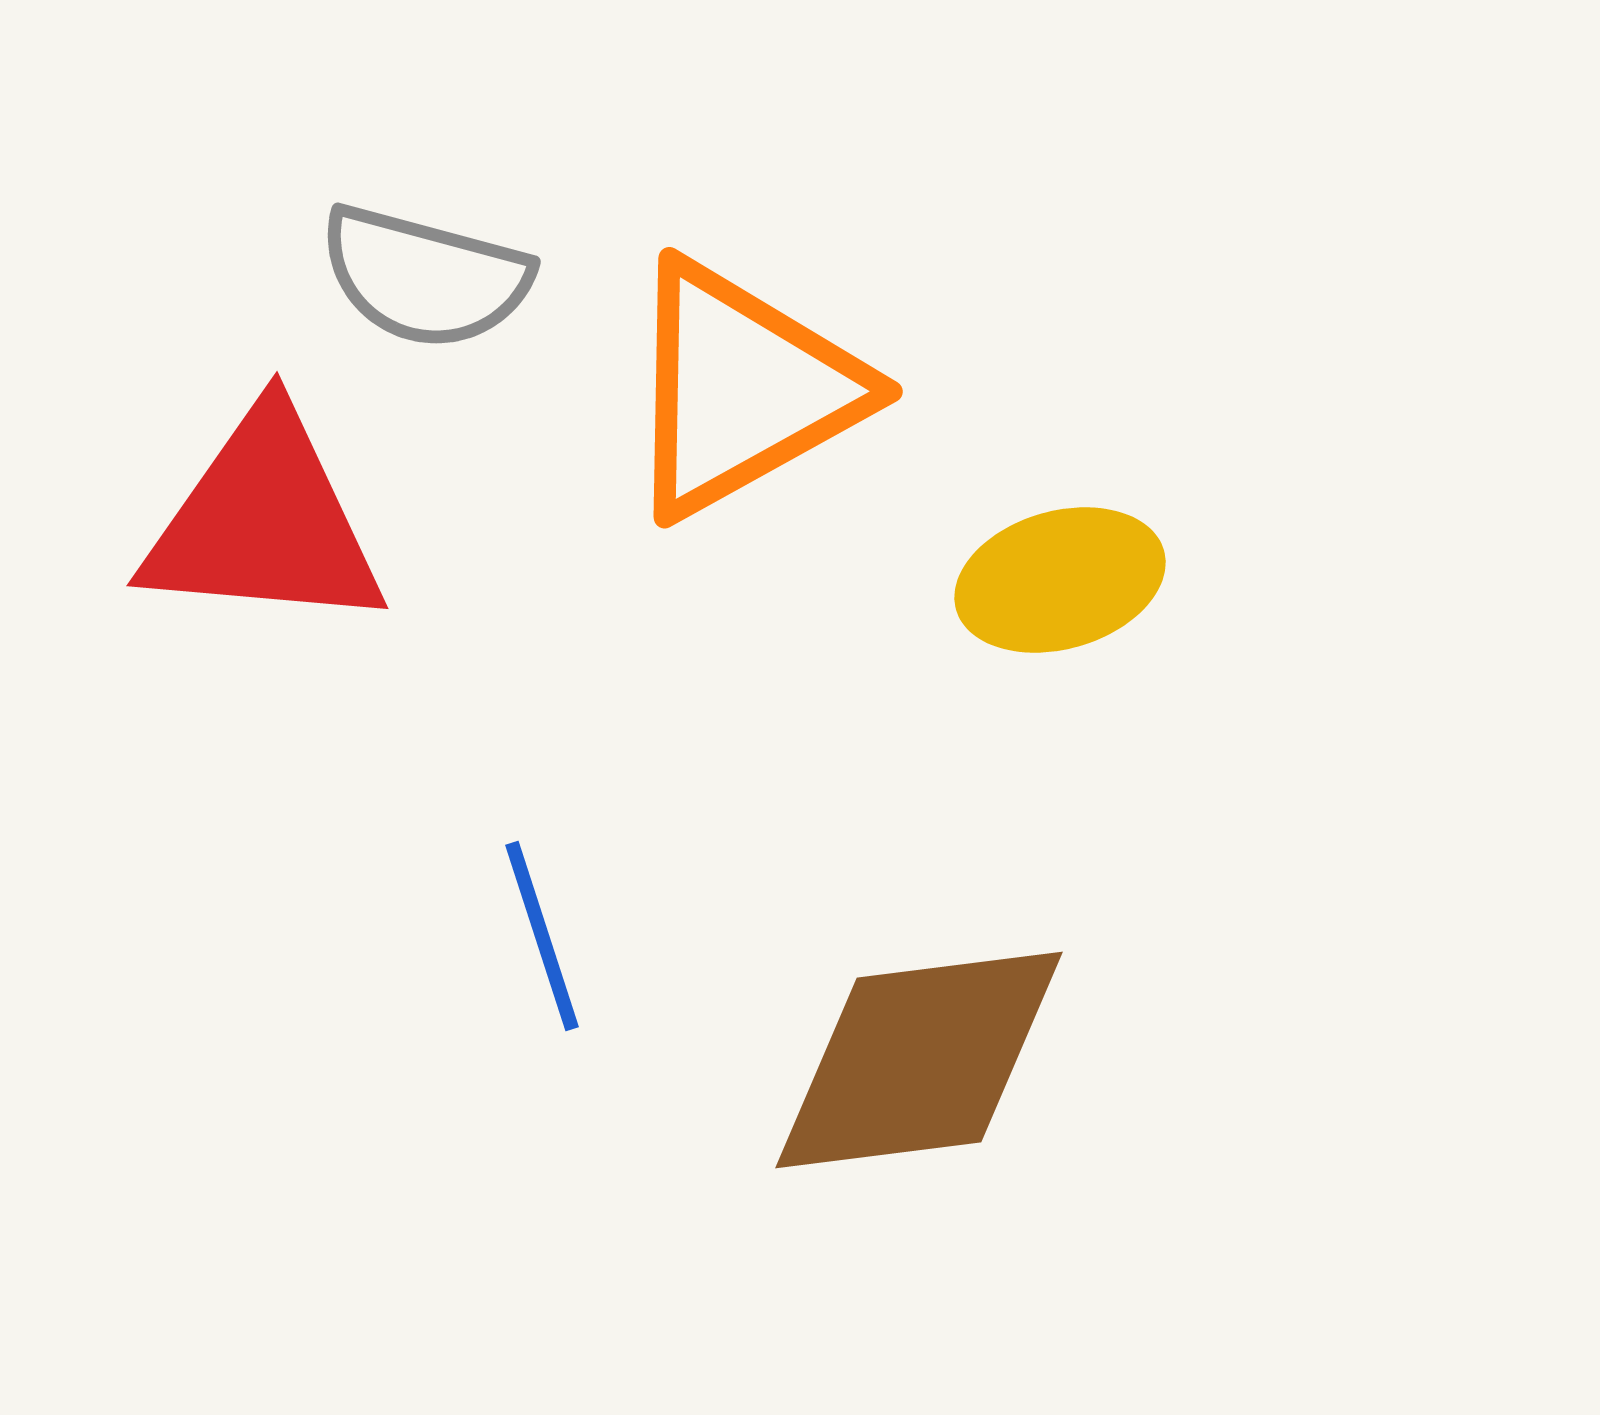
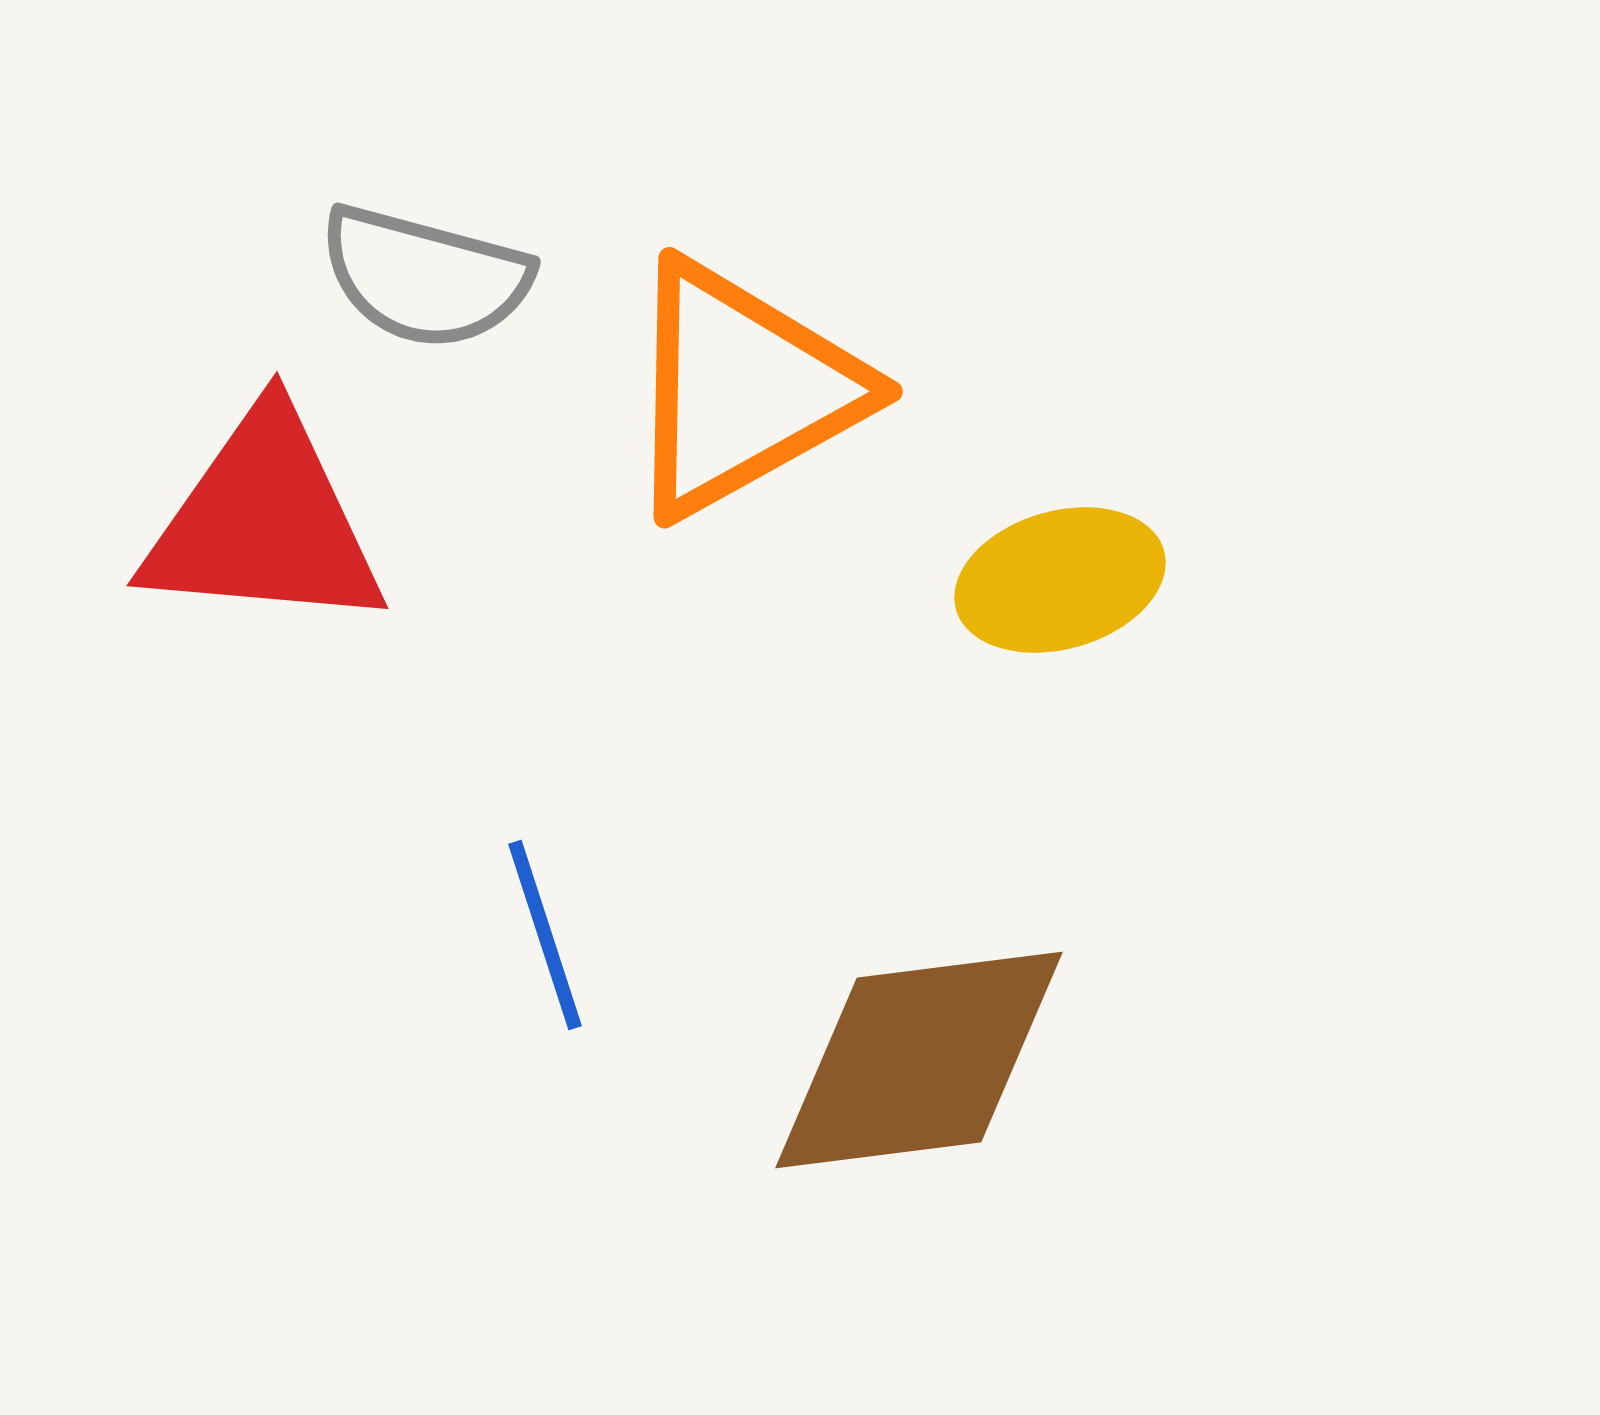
blue line: moved 3 px right, 1 px up
